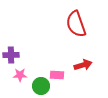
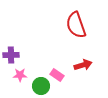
red semicircle: moved 1 px down
pink rectangle: rotated 32 degrees clockwise
